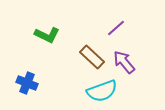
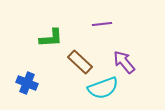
purple line: moved 14 px left, 4 px up; rotated 36 degrees clockwise
green L-shape: moved 4 px right, 3 px down; rotated 30 degrees counterclockwise
brown rectangle: moved 12 px left, 5 px down
cyan semicircle: moved 1 px right, 3 px up
